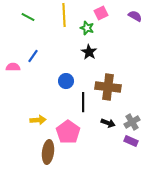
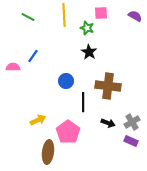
pink square: rotated 24 degrees clockwise
brown cross: moved 1 px up
yellow arrow: rotated 21 degrees counterclockwise
